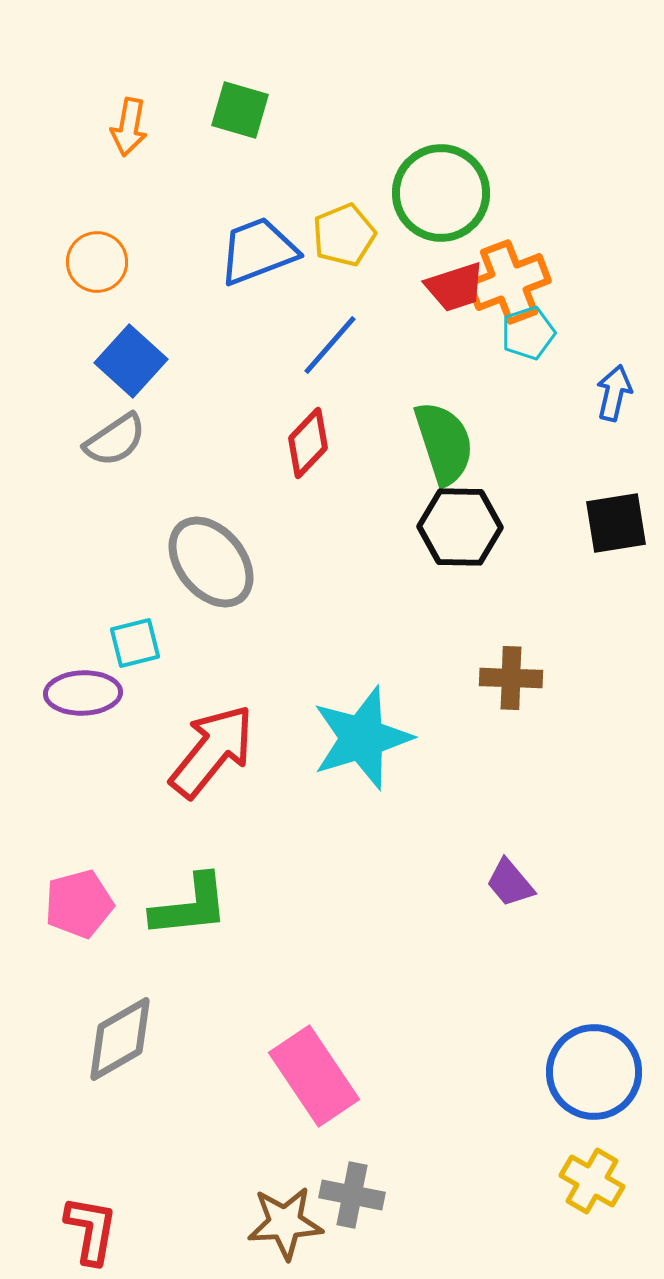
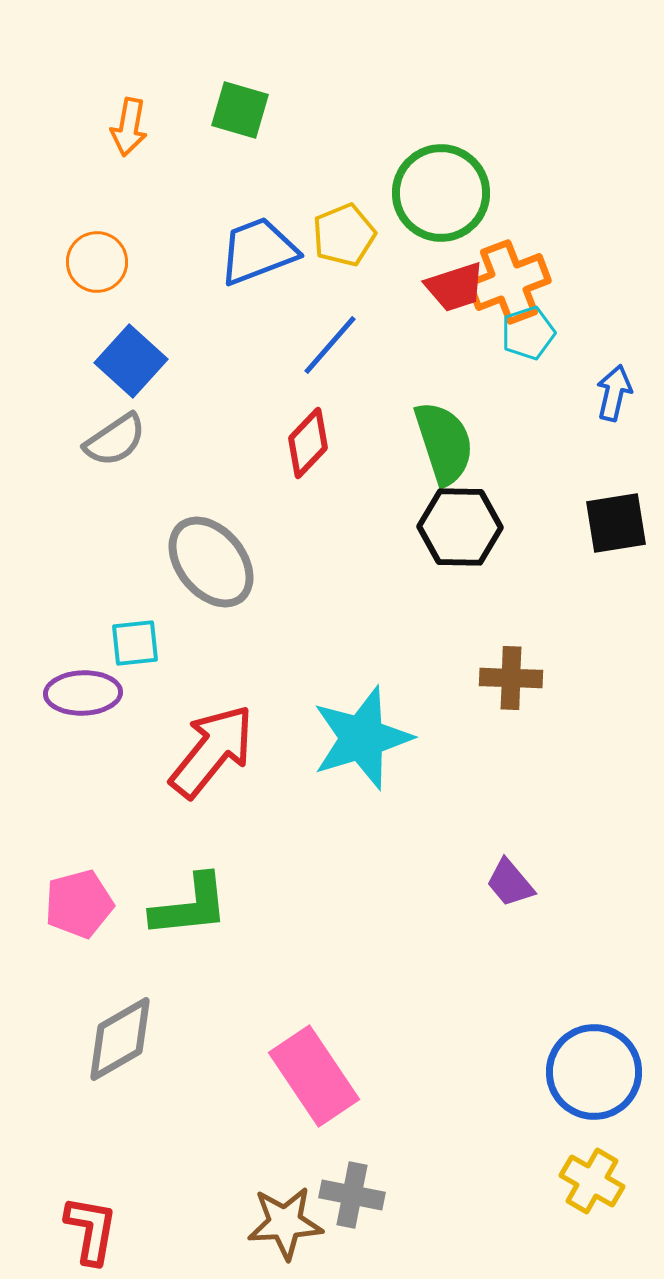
cyan square: rotated 8 degrees clockwise
